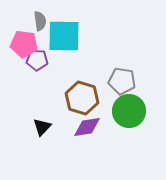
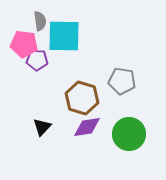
green circle: moved 23 px down
